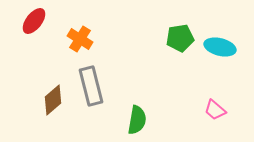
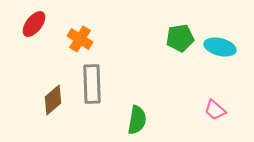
red ellipse: moved 3 px down
gray rectangle: moved 1 px right, 2 px up; rotated 12 degrees clockwise
